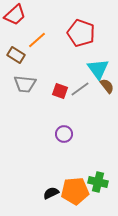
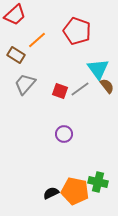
red pentagon: moved 4 px left, 2 px up
gray trapezoid: rotated 125 degrees clockwise
orange pentagon: rotated 16 degrees clockwise
